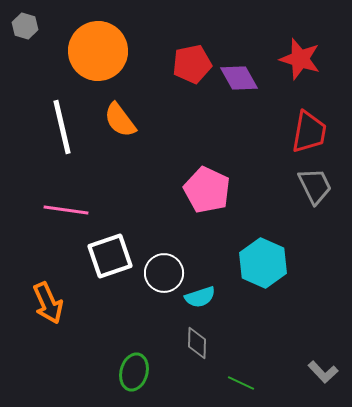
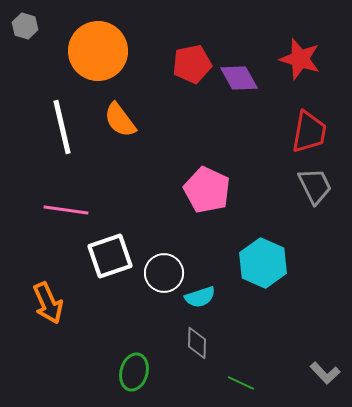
gray L-shape: moved 2 px right, 1 px down
